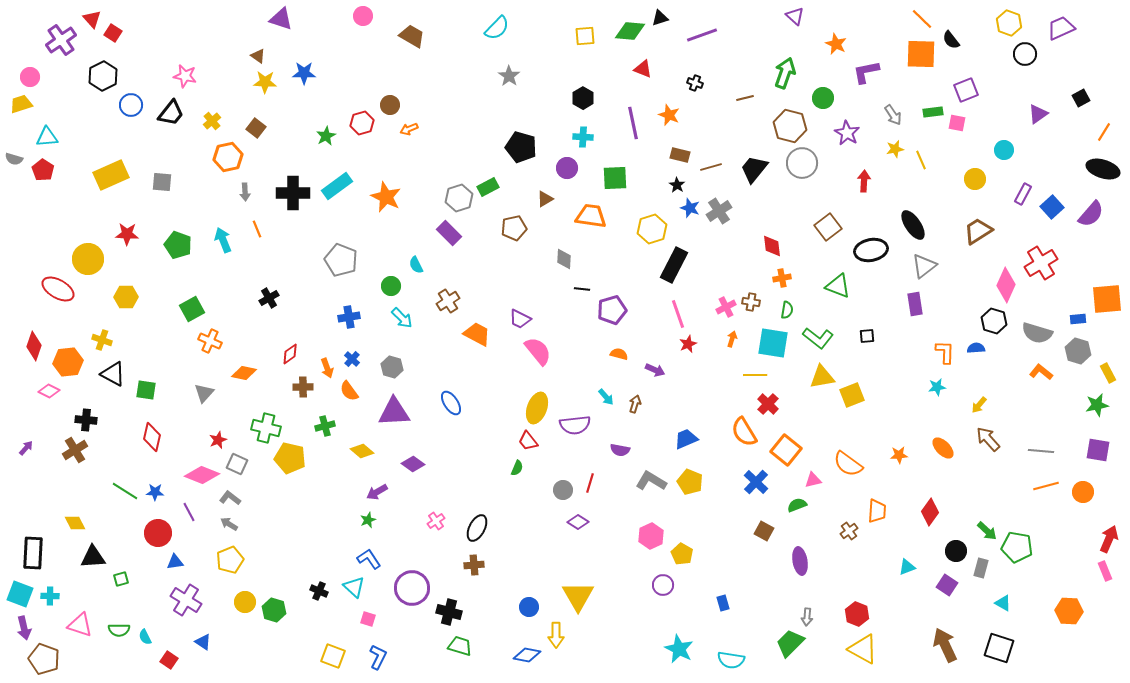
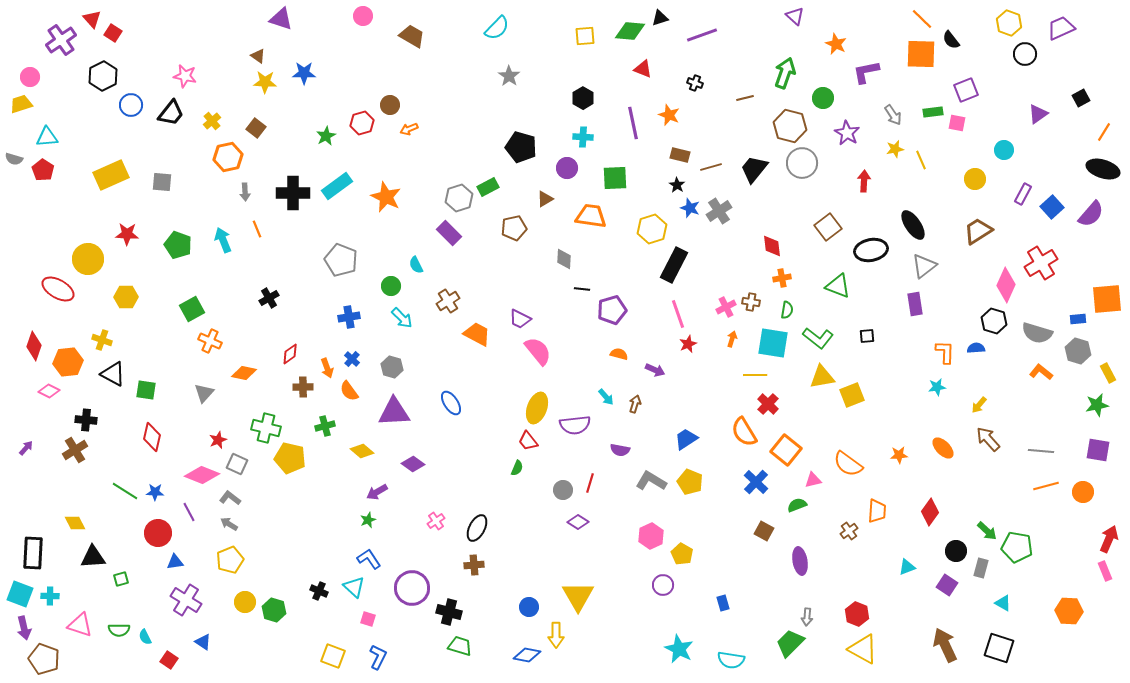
blue trapezoid at (686, 439): rotated 10 degrees counterclockwise
